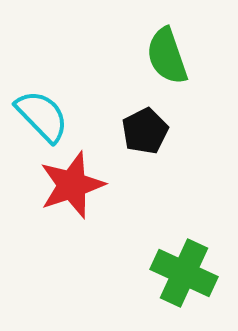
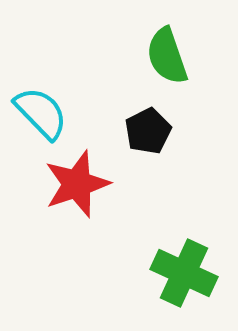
cyan semicircle: moved 1 px left, 3 px up
black pentagon: moved 3 px right
red star: moved 5 px right, 1 px up
